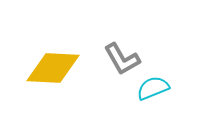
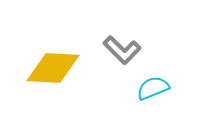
gray L-shape: moved 9 px up; rotated 15 degrees counterclockwise
